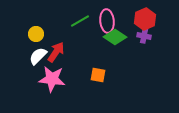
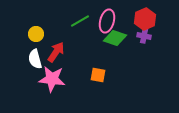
pink ellipse: rotated 20 degrees clockwise
green diamond: moved 1 px down; rotated 15 degrees counterclockwise
white semicircle: moved 3 px left, 3 px down; rotated 60 degrees counterclockwise
